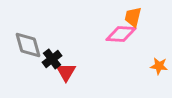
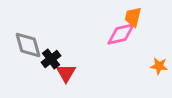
pink diamond: rotated 16 degrees counterclockwise
black cross: moved 1 px left
red triangle: moved 1 px down
